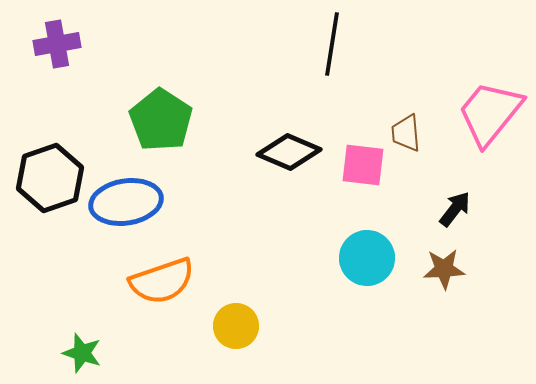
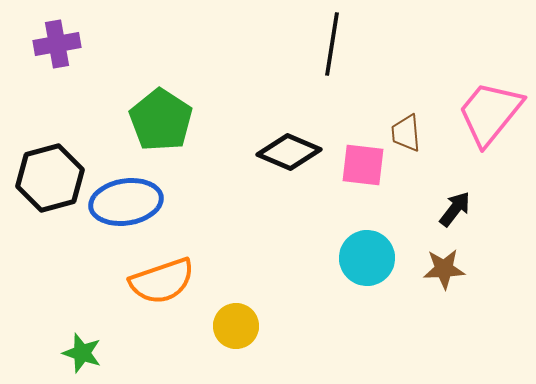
black hexagon: rotated 4 degrees clockwise
